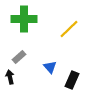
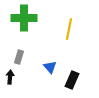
green cross: moved 1 px up
yellow line: rotated 35 degrees counterclockwise
gray rectangle: rotated 32 degrees counterclockwise
black arrow: rotated 16 degrees clockwise
